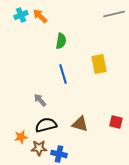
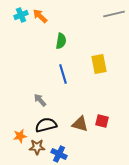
red square: moved 14 px left, 1 px up
orange star: moved 1 px left, 1 px up
brown star: moved 2 px left, 1 px up
blue cross: rotated 14 degrees clockwise
